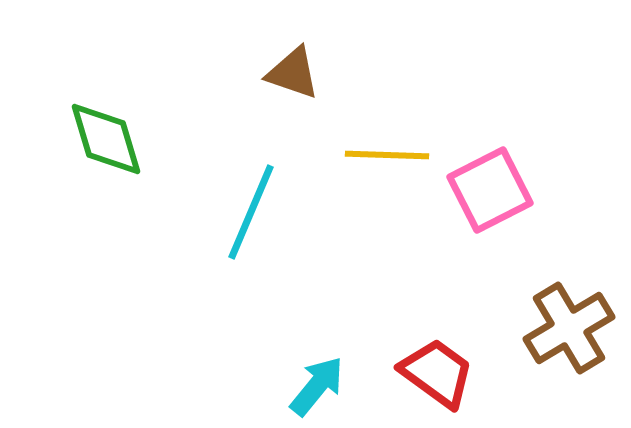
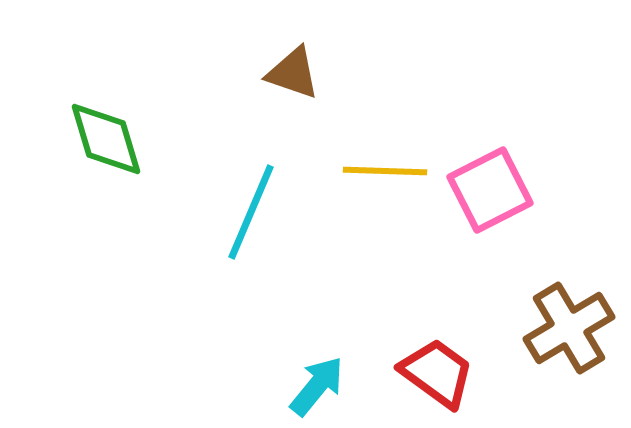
yellow line: moved 2 px left, 16 px down
